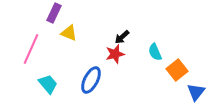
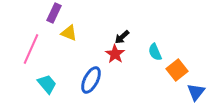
red star: rotated 24 degrees counterclockwise
cyan trapezoid: moved 1 px left
